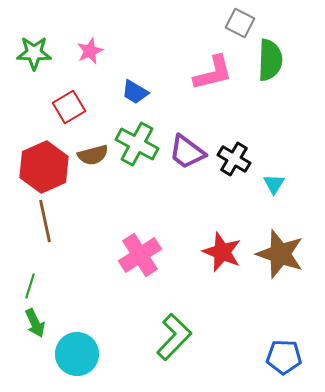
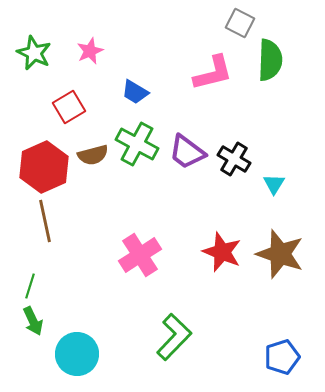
green star: rotated 24 degrees clockwise
green arrow: moved 2 px left, 2 px up
blue pentagon: moved 2 px left; rotated 20 degrees counterclockwise
